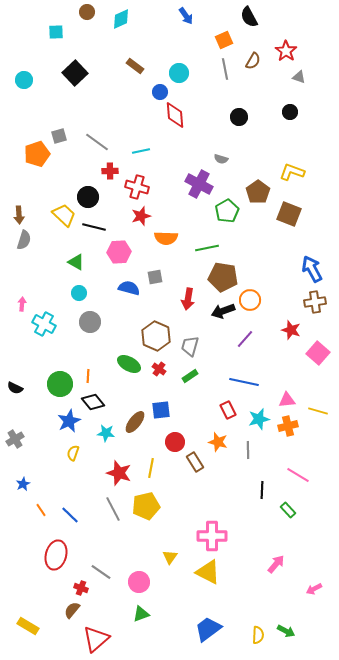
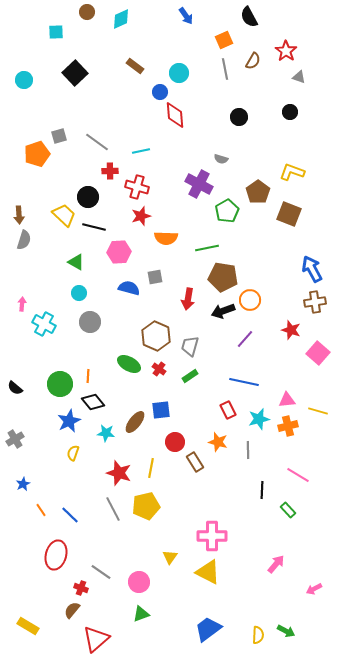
black semicircle at (15, 388): rotated 14 degrees clockwise
